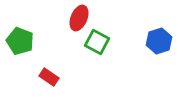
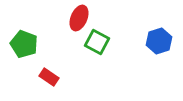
green pentagon: moved 4 px right, 3 px down
